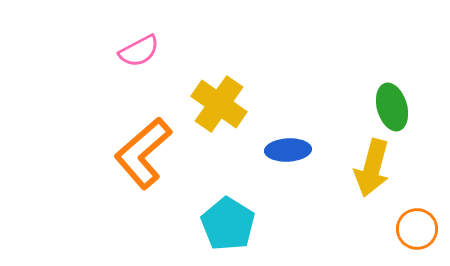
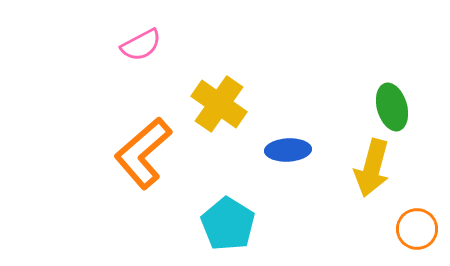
pink semicircle: moved 2 px right, 6 px up
